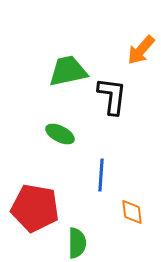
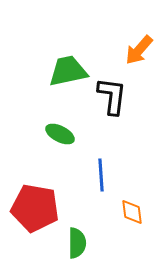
orange arrow: moved 2 px left
blue line: rotated 8 degrees counterclockwise
